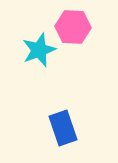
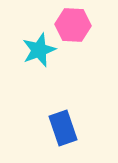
pink hexagon: moved 2 px up
